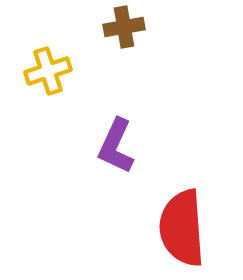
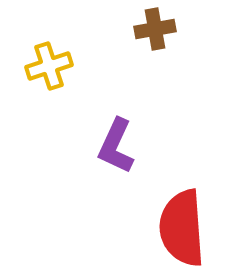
brown cross: moved 31 px right, 2 px down
yellow cross: moved 1 px right, 5 px up
